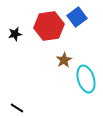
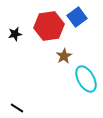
brown star: moved 4 px up
cyan ellipse: rotated 12 degrees counterclockwise
